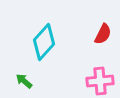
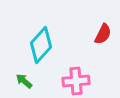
cyan diamond: moved 3 px left, 3 px down
pink cross: moved 24 px left
